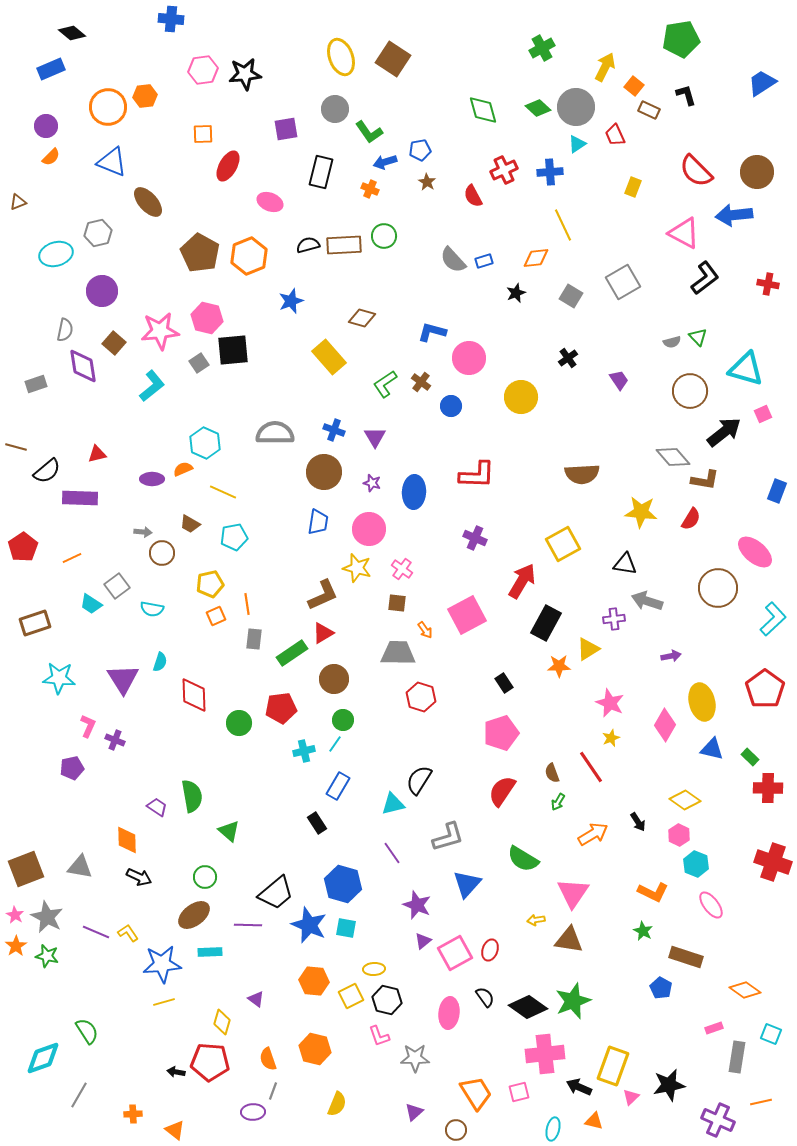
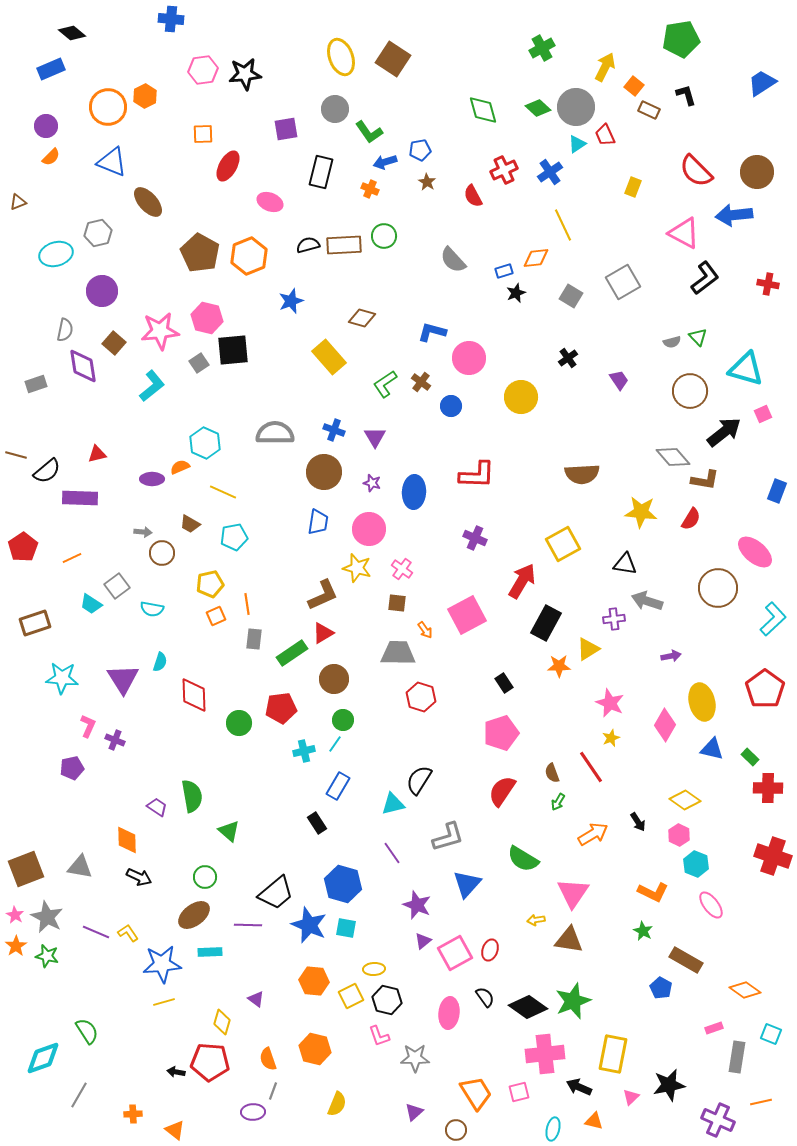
orange hexagon at (145, 96): rotated 20 degrees counterclockwise
red trapezoid at (615, 135): moved 10 px left
blue cross at (550, 172): rotated 30 degrees counterclockwise
blue rectangle at (484, 261): moved 20 px right, 10 px down
brown line at (16, 447): moved 8 px down
orange semicircle at (183, 469): moved 3 px left, 2 px up
cyan star at (59, 678): moved 3 px right
red cross at (773, 862): moved 6 px up
brown rectangle at (686, 957): moved 3 px down; rotated 12 degrees clockwise
yellow rectangle at (613, 1066): moved 12 px up; rotated 9 degrees counterclockwise
